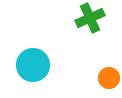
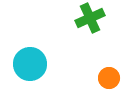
cyan circle: moved 3 px left, 1 px up
